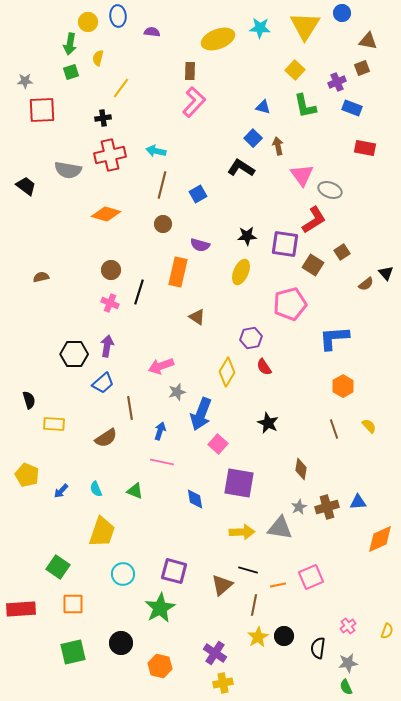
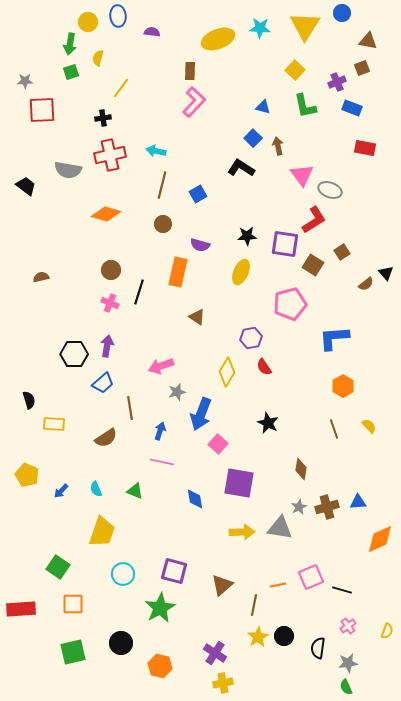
black line at (248, 570): moved 94 px right, 20 px down
